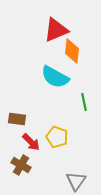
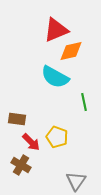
orange diamond: moved 1 px left; rotated 70 degrees clockwise
